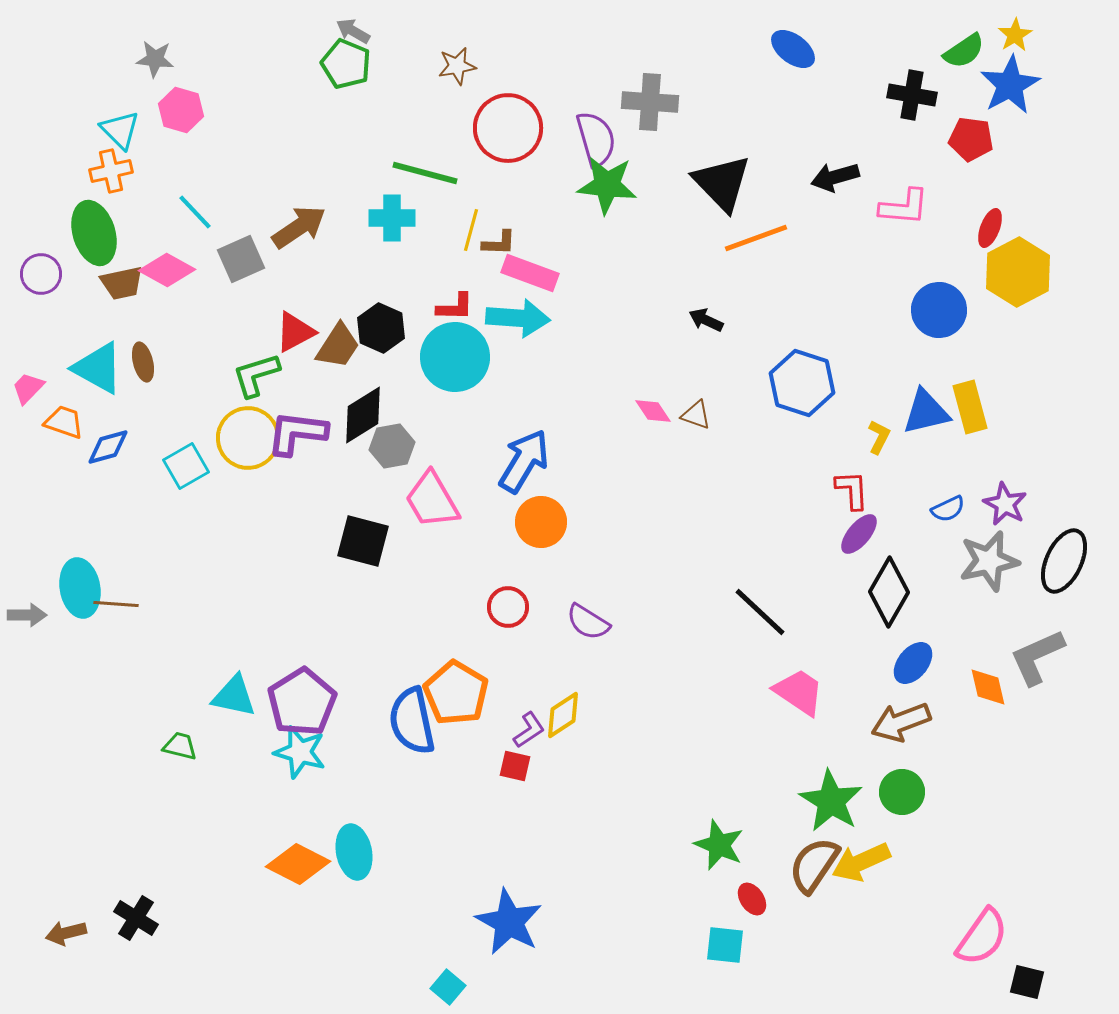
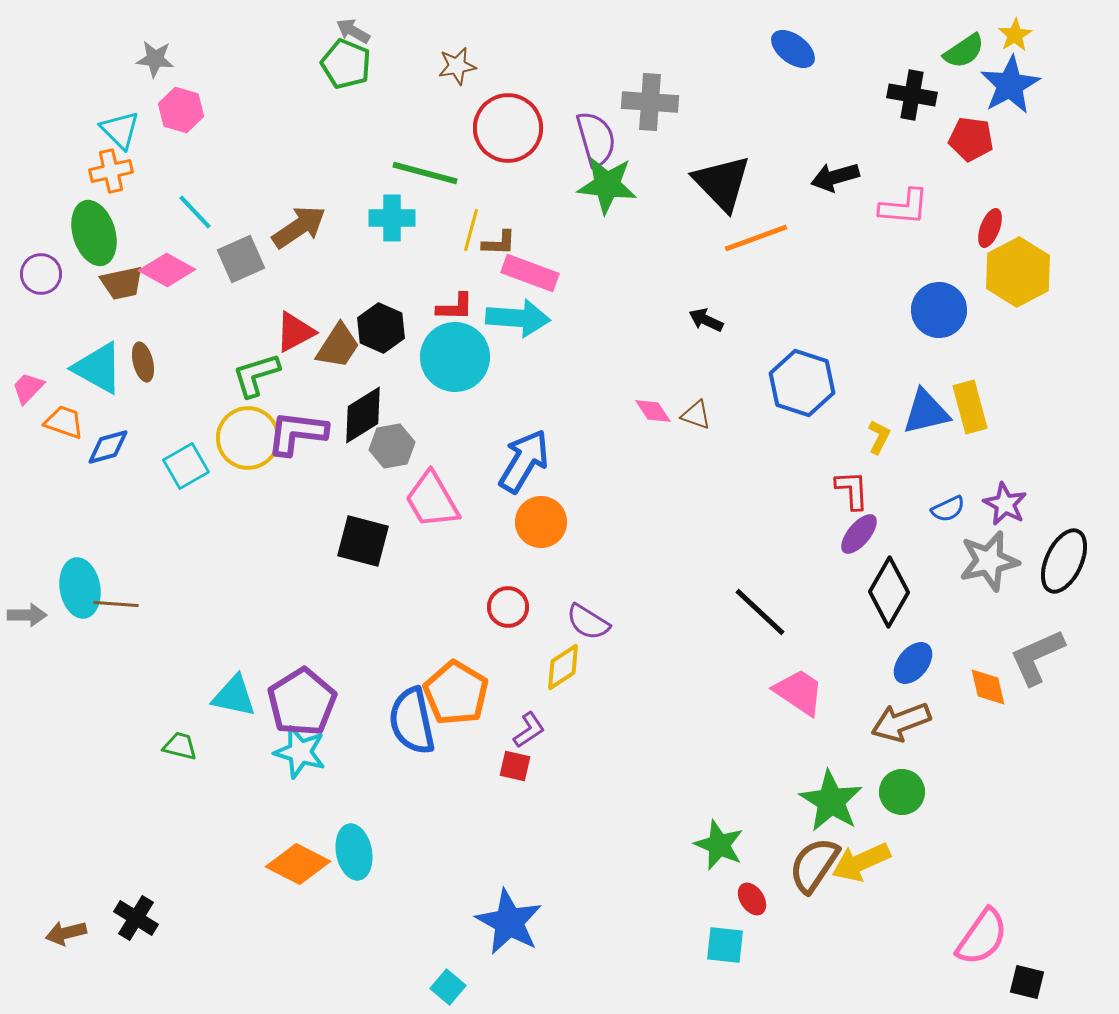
yellow diamond at (563, 715): moved 48 px up
